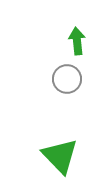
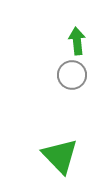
gray circle: moved 5 px right, 4 px up
